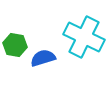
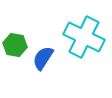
blue semicircle: rotated 40 degrees counterclockwise
